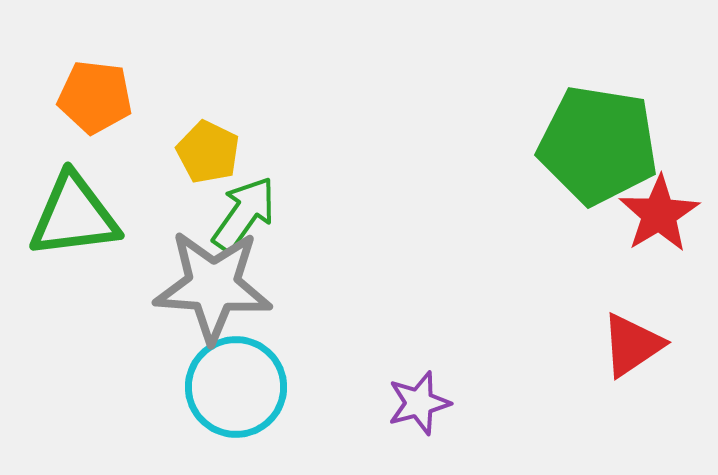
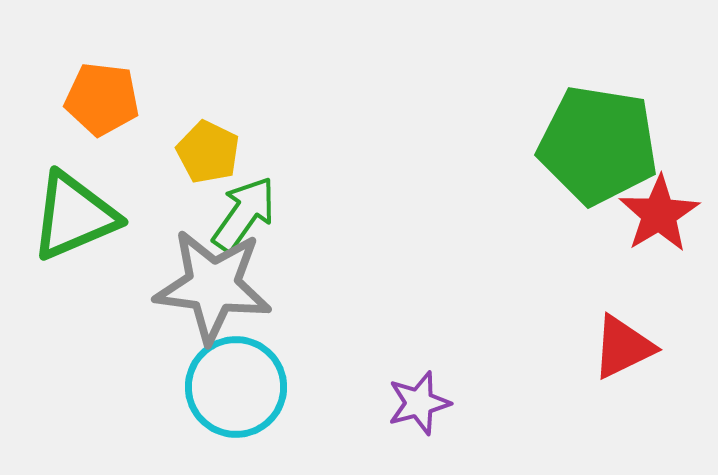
orange pentagon: moved 7 px right, 2 px down
green triangle: rotated 16 degrees counterclockwise
gray star: rotated 3 degrees clockwise
red triangle: moved 9 px left, 2 px down; rotated 8 degrees clockwise
